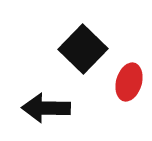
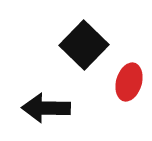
black square: moved 1 px right, 4 px up
